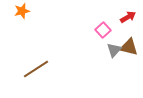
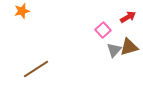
brown triangle: rotated 30 degrees counterclockwise
